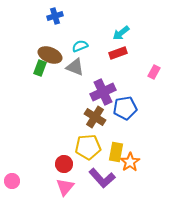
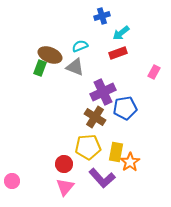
blue cross: moved 47 px right
